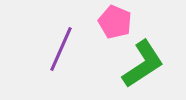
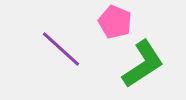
purple line: rotated 72 degrees counterclockwise
